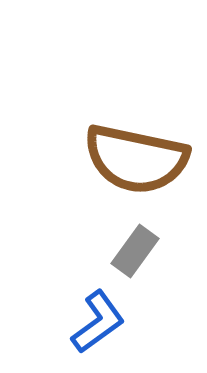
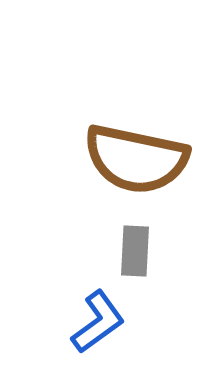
gray rectangle: rotated 33 degrees counterclockwise
